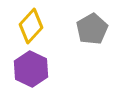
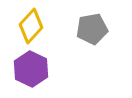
gray pentagon: rotated 20 degrees clockwise
